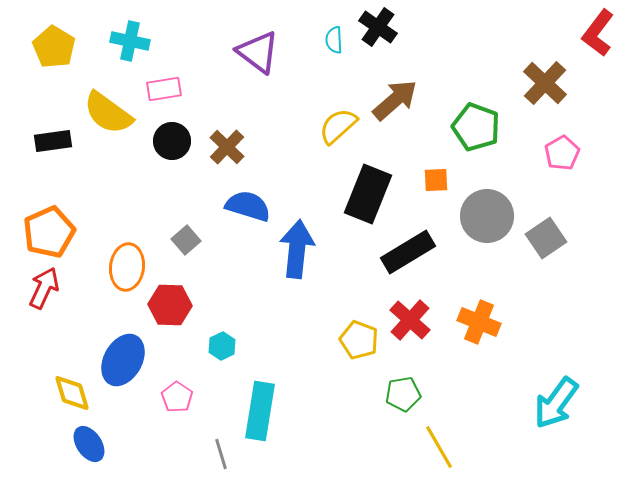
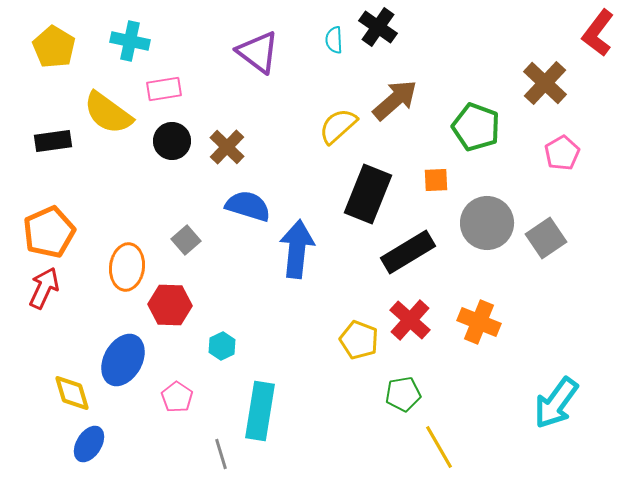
gray circle at (487, 216): moved 7 px down
blue ellipse at (89, 444): rotated 66 degrees clockwise
